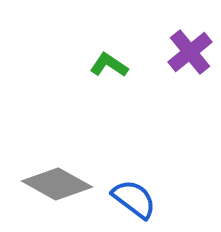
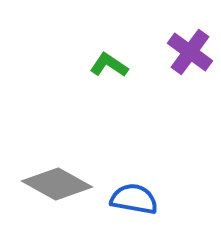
purple cross: rotated 15 degrees counterclockwise
blue semicircle: rotated 27 degrees counterclockwise
